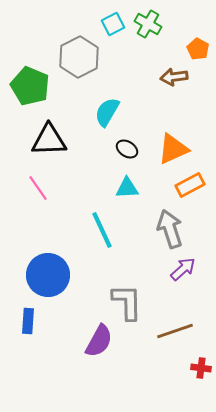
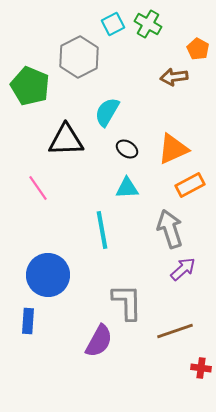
black triangle: moved 17 px right
cyan line: rotated 15 degrees clockwise
